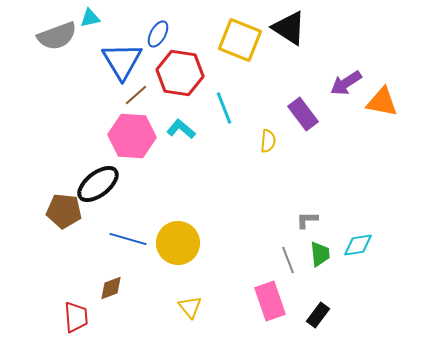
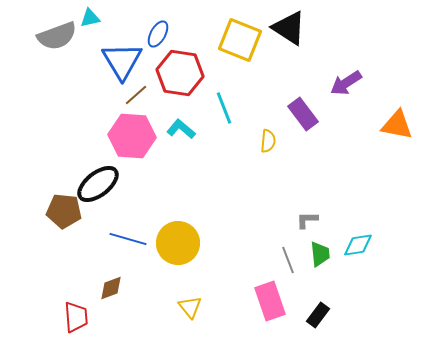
orange triangle: moved 15 px right, 23 px down
